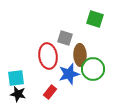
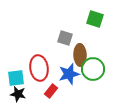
red ellipse: moved 9 px left, 12 px down
red rectangle: moved 1 px right, 1 px up
